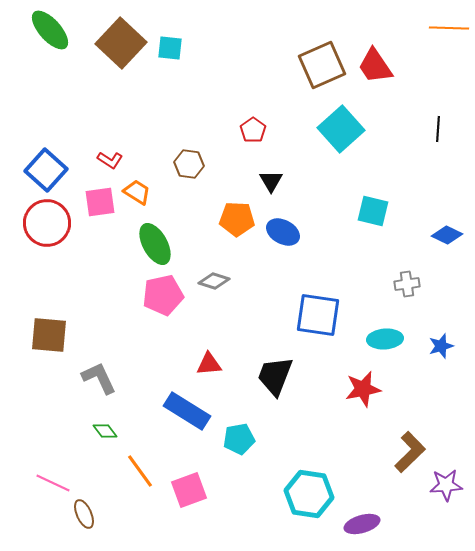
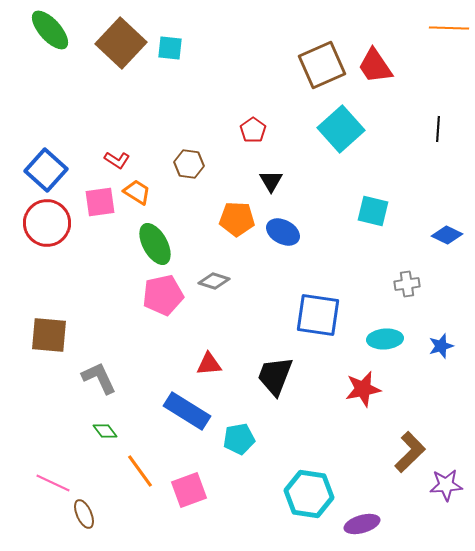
red L-shape at (110, 160): moved 7 px right
